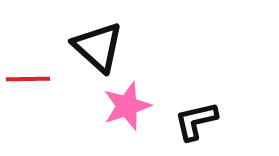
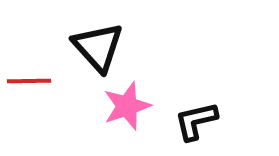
black triangle: rotated 6 degrees clockwise
red line: moved 1 px right, 2 px down
